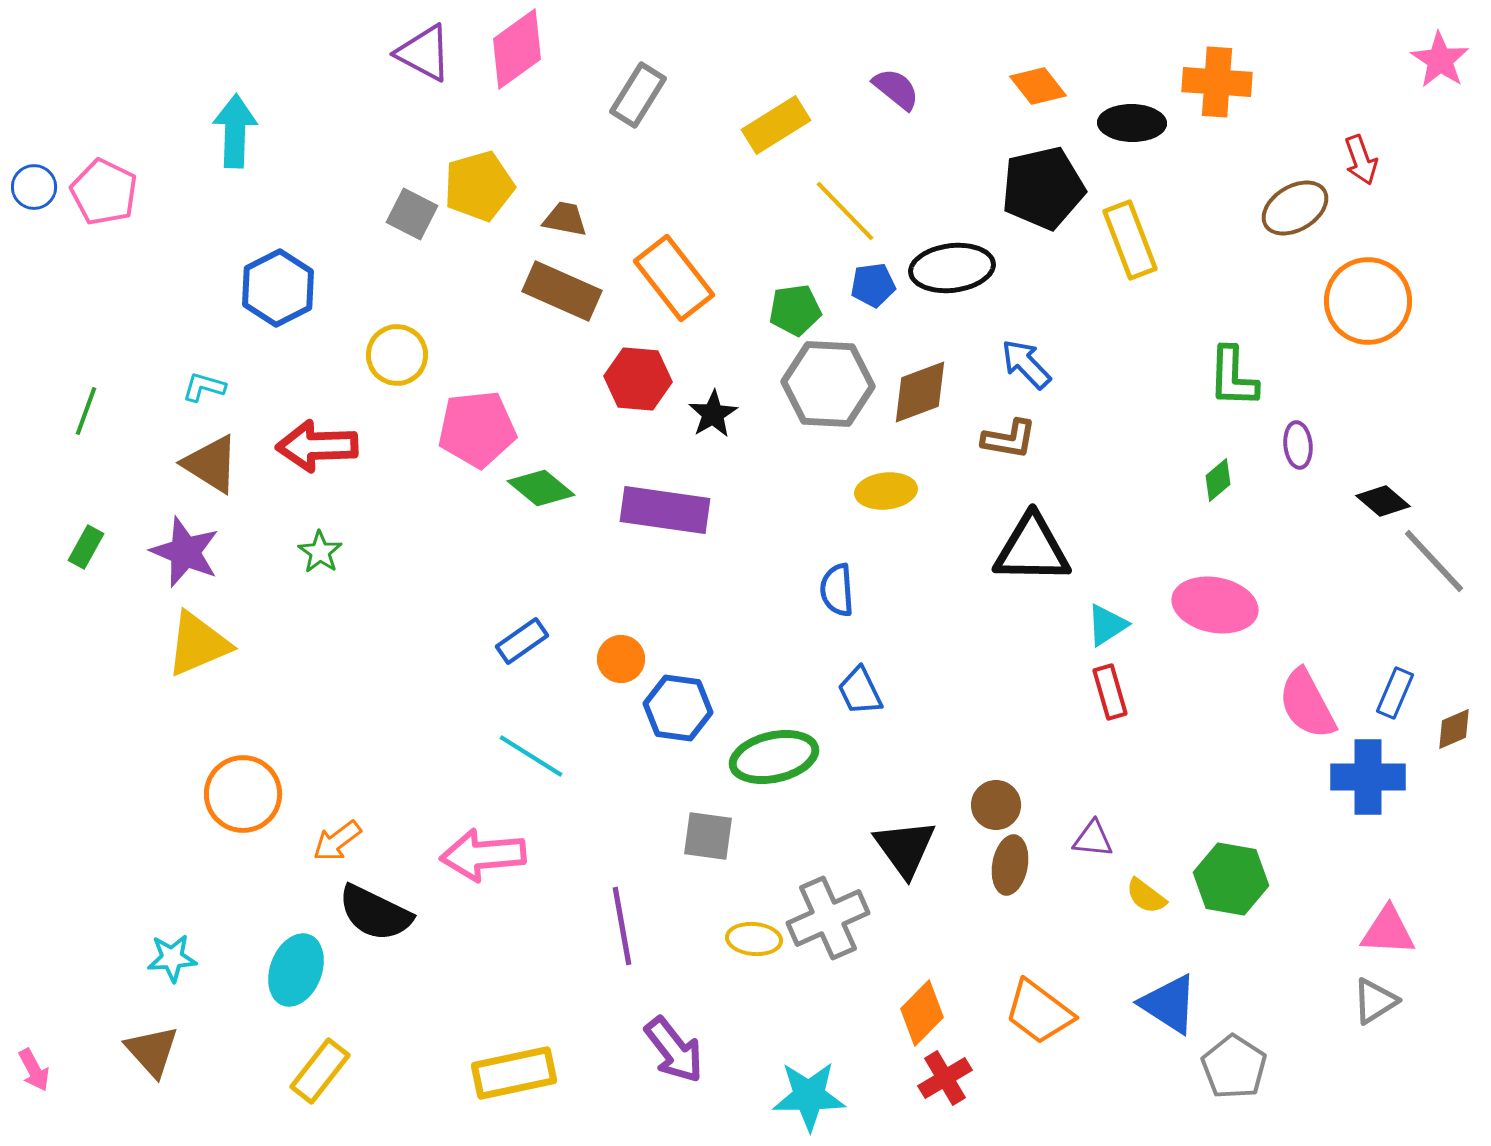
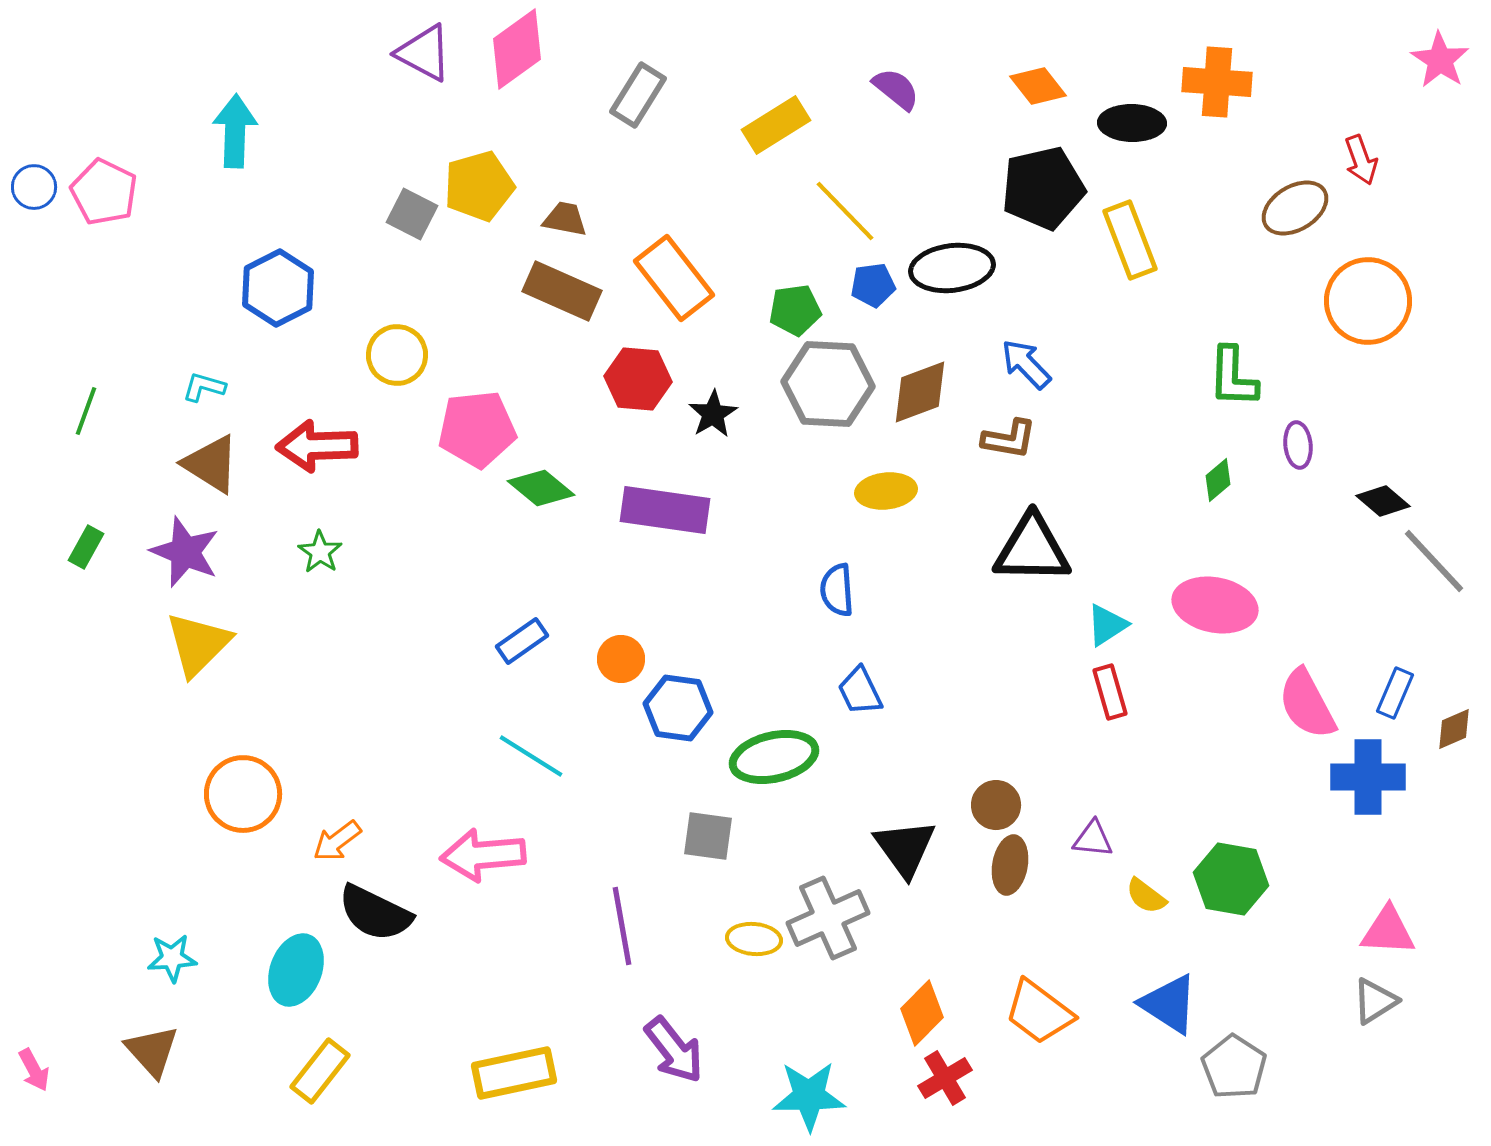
yellow triangle at (198, 644): rotated 22 degrees counterclockwise
